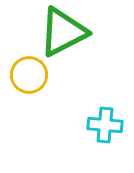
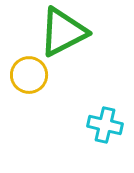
cyan cross: rotated 8 degrees clockwise
